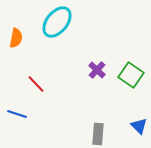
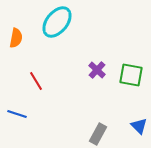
green square: rotated 25 degrees counterclockwise
red line: moved 3 px up; rotated 12 degrees clockwise
gray rectangle: rotated 25 degrees clockwise
